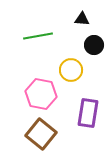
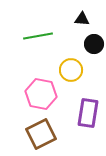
black circle: moved 1 px up
brown square: rotated 24 degrees clockwise
